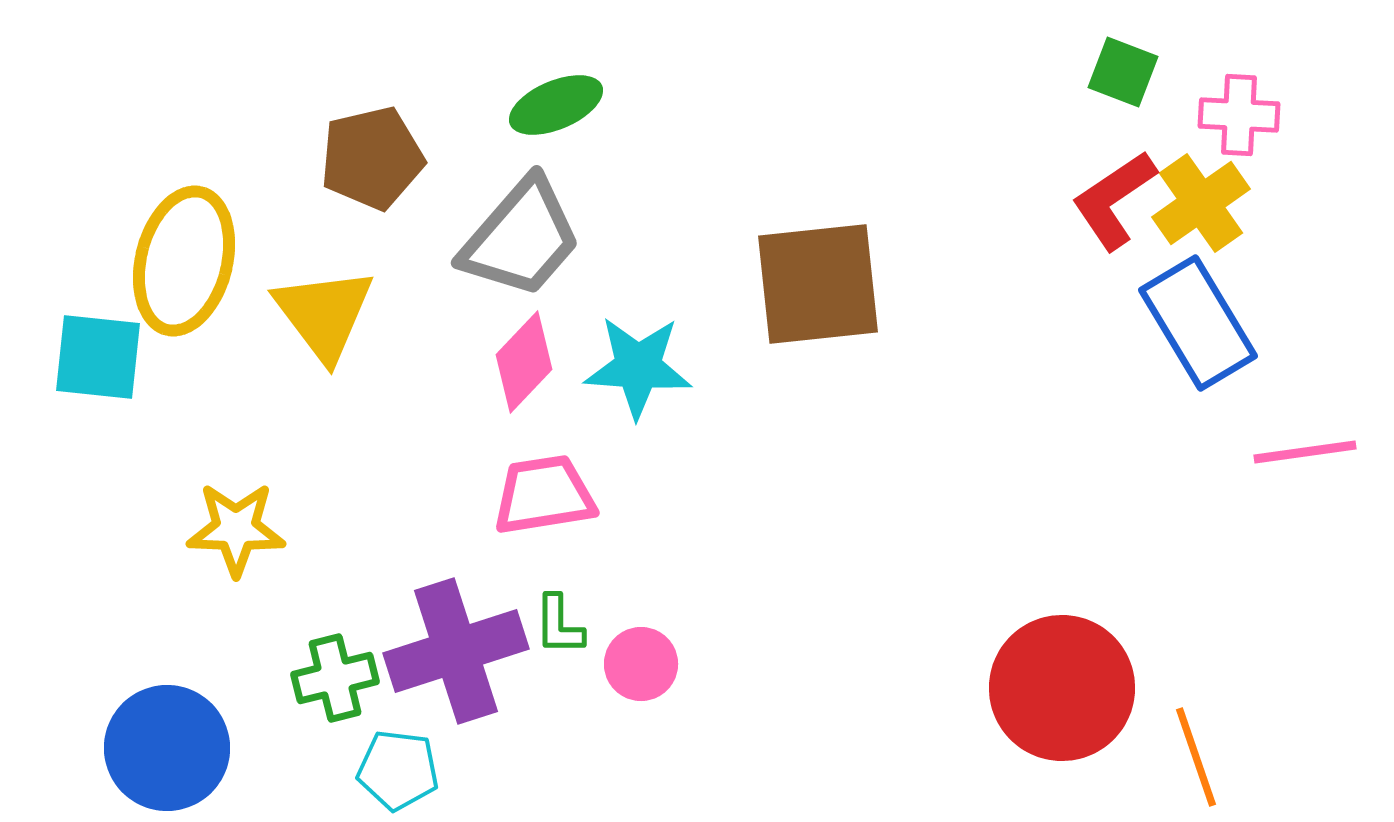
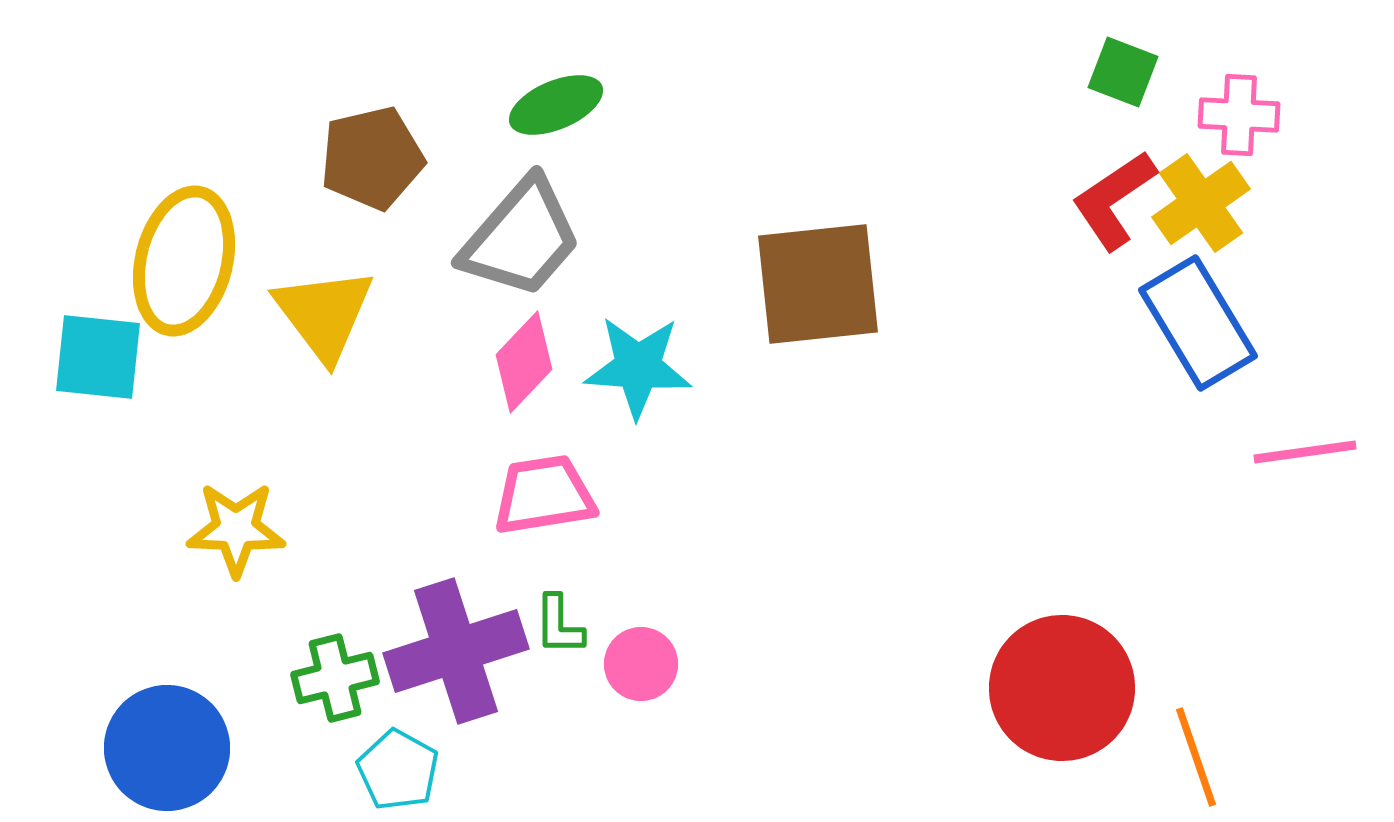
cyan pentagon: rotated 22 degrees clockwise
